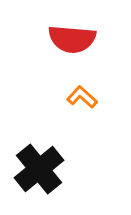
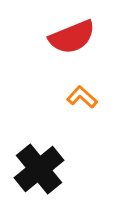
red semicircle: moved 2 px up; rotated 27 degrees counterclockwise
